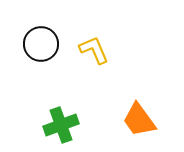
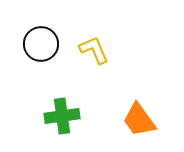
green cross: moved 1 px right, 9 px up; rotated 12 degrees clockwise
